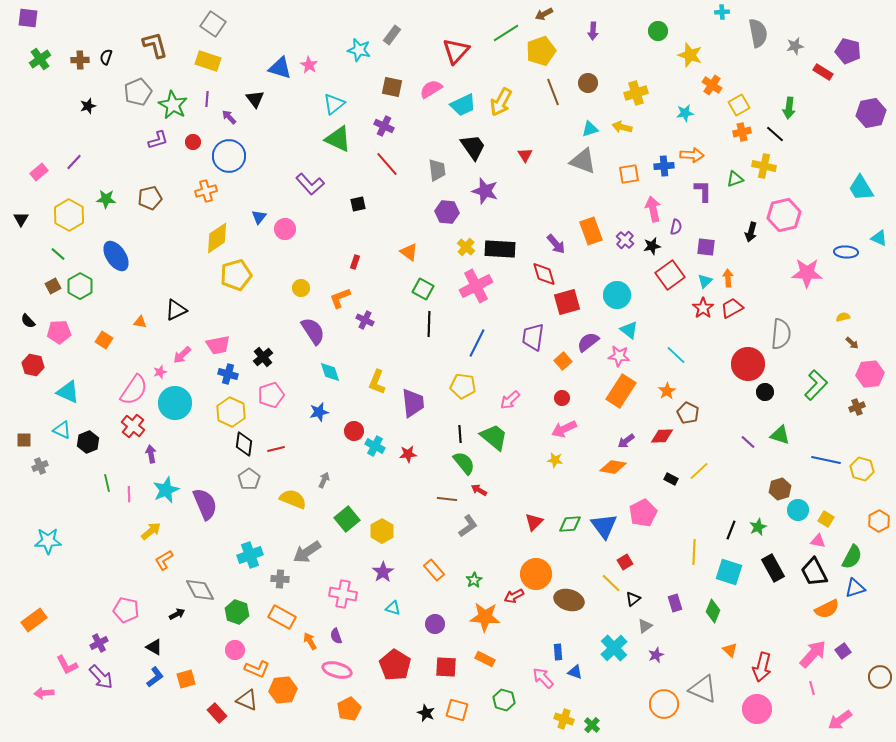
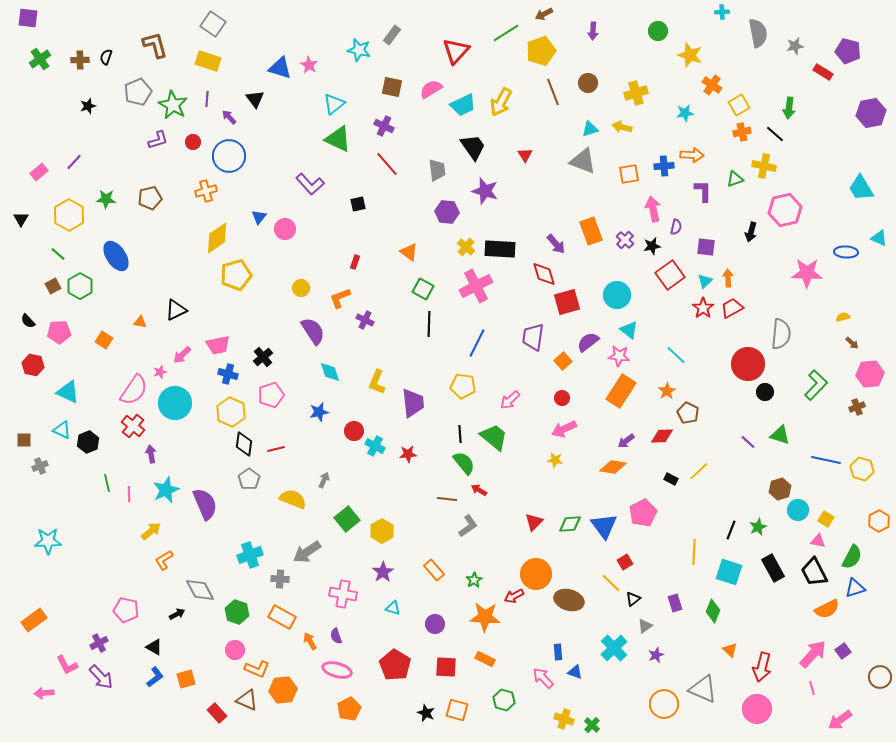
pink hexagon at (784, 215): moved 1 px right, 5 px up
